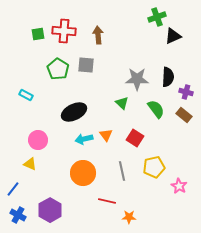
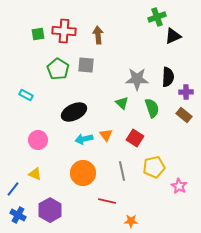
purple cross: rotated 16 degrees counterclockwise
green semicircle: moved 4 px left, 1 px up; rotated 18 degrees clockwise
yellow triangle: moved 5 px right, 10 px down
orange star: moved 2 px right, 4 px down
